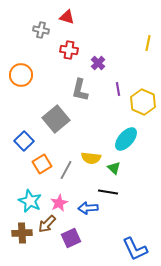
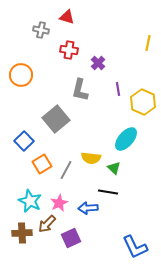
blue L-shape: moved 2 px up
